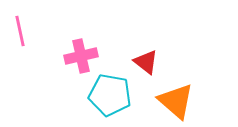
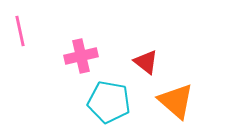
cyan pentagon: moved 1 px left, 7 px down
